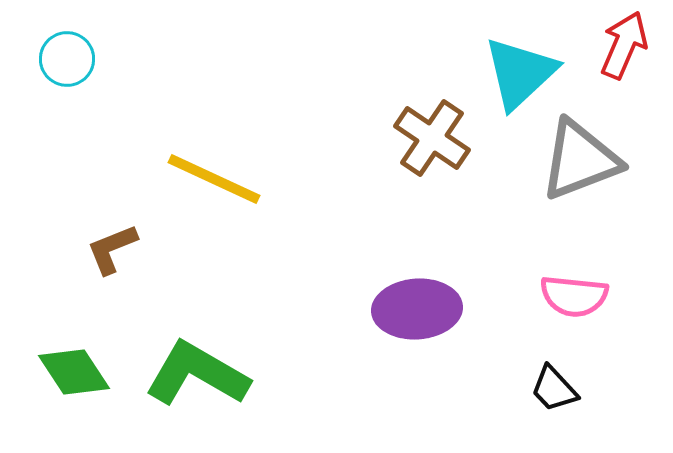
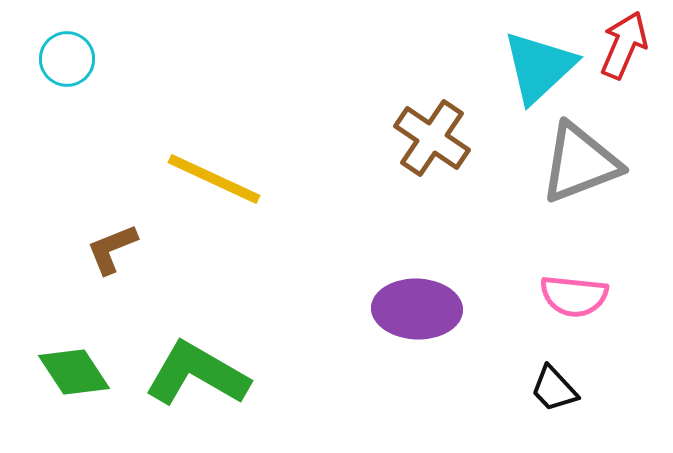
cyan triangle: moved 19 px right, 6 px up
gray triangle: moved 3 px down
purple ellipse: rotated 6 degrees clockwise
